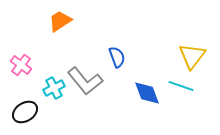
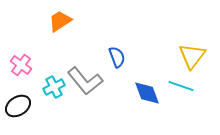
cyan cross: moved 1 px up
black ellipse: moved 7 px left, 6 px up
